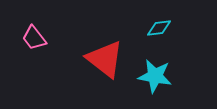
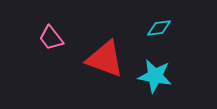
pink trapezoid: moved 17 px right
red triangle: rotated 18 degrees counterclockwise
